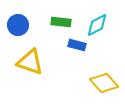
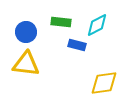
blue circle: moved 8 px right, 7 px down
yellow triangle: moved 4 px left, 2 px down; rotated 12 degrees counterclockwise
yellow diamond: rotated 56 degrees counterclockwise
